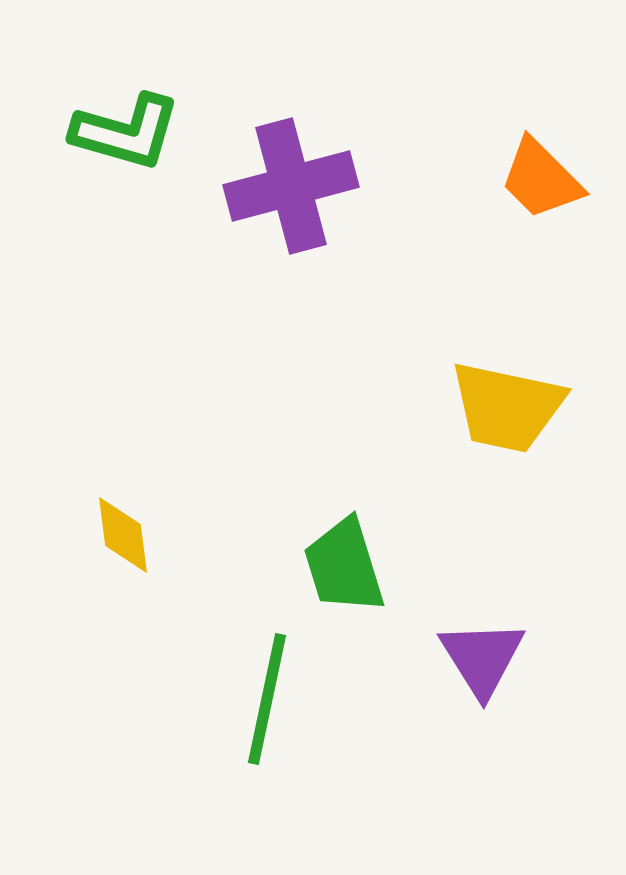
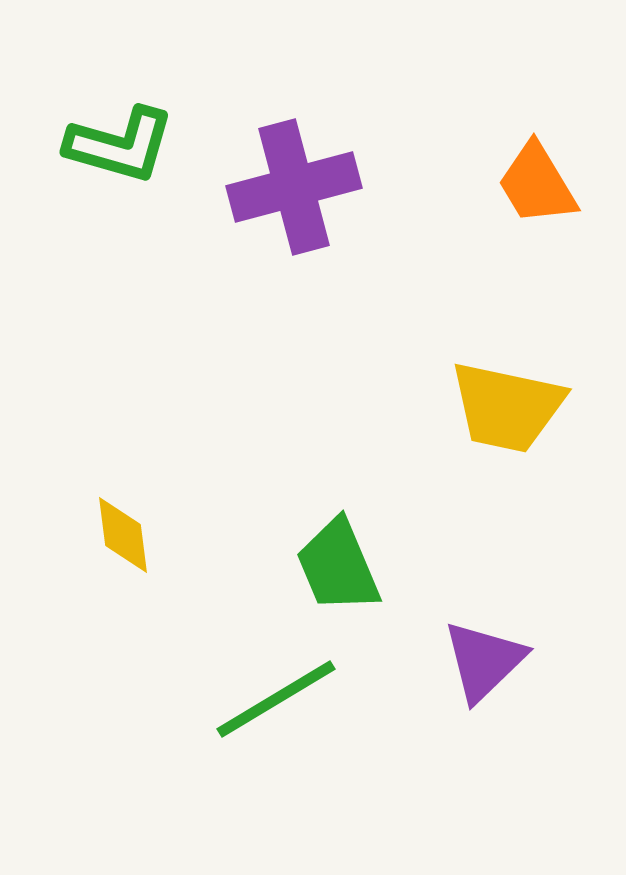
green L-shape: moved 6 px left, 13 px down
orange trapezoid: moved 4 px left, 5 px down; rotated 14 degrees clockwise
purple cross: moved 3 px right, 1 px down
green trapezoid: moved 6 px left; rotated 6 degrees counterclockwise
purple triangle: moved 2 px right, 3 px down; rotated 18 degrees clockwise
green line: moved 9 px right; rotated 47 degrees clockwise
